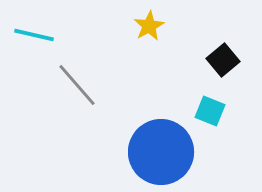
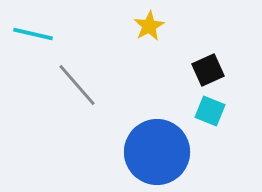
cyan line: moved 1 px left, 1 px up
black square: moved 15 px left, 10 px down; rotated 16 degrees clockwise
blue circle: moved 4 px left
